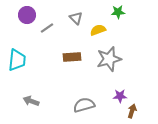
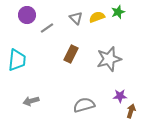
green star: rotated 16 degrees counterclockwise
yellow semicircle: moved 1 px left, 13 px up
brown rectangle: moved 1 px left, 3 px up; rotated 60 degrees counterclockwise
gray arrow: rotated 35 degrees counterclockwise
brown arrow: moved 1 px left
